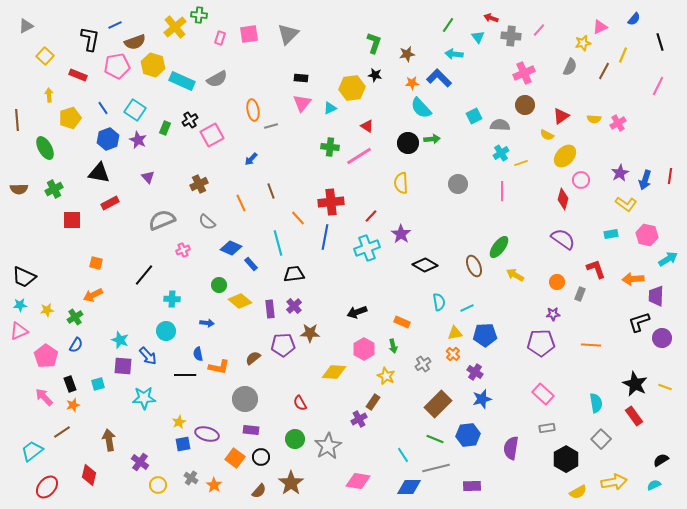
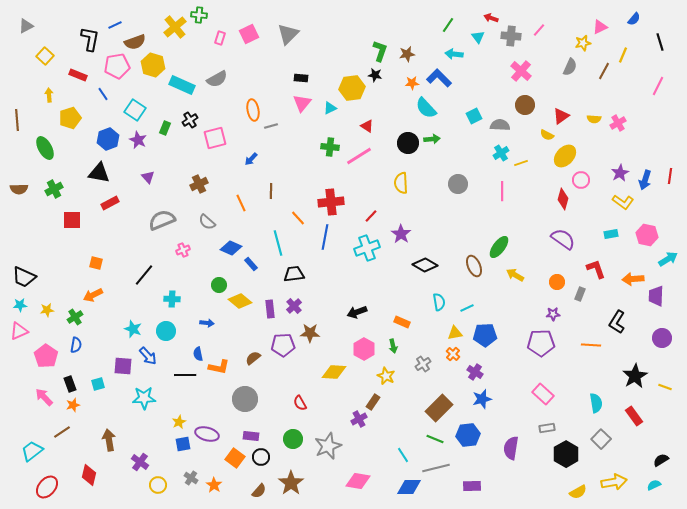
pink square at (249, 34): rotated 18 degrees counterclockwise
green L-shape at (374, 43): moved 6 px right, 8 px down
pink cross at (524, 73): moved 3 px left, 2 px up; rotated 25 degrees counterclockwise
cyan rectangle at (182, 81): moved 4 px down
blue line at (103, 108): moved 14 px up
cyan semicircle at (421, 108): moved 5 px right
pink square at (212, 135): moved 3 px right, 3 px down; rotated 15 degrees clockwise
brown line at (271, 191): rotated 21 degrees clockwise
yellow L-shape at (626, 204): moved 3 px left, 2 px up
black L-shape at (639, 322): moved 22 px left; rotated 40 degrees counterclockwise
cyan star at (120, 340): moved 13 px right, 11 px up
blue semicircle at (76, 345): rotated 21 degrees counterclockwise
black star at (635, 384): moved 8 px up; rotated 15 degrees clockwise
brown rectangle at (438, 404): moved 1 px right, 4 px down
purple rectangle at (251, 430): moved 6 px down
green circle at (295, 439): moved 2 px left
gray star at (328, 446): rotated 8 degrees clockwise
black hexagon at (566, 459): moved 5 px up
